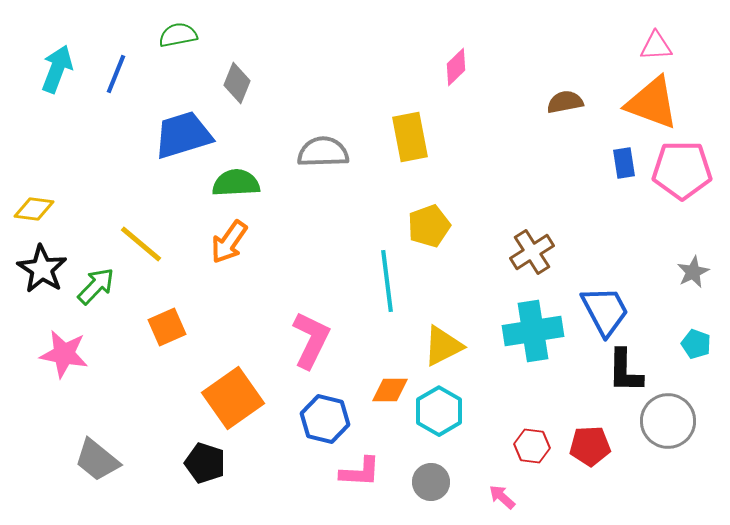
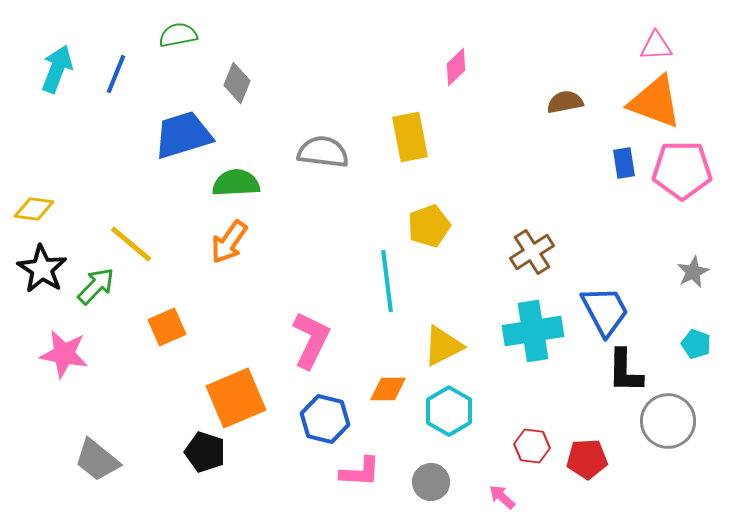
orange triangle at (652, 103): moved 3 px right, 1 px up
gray semicircle at (323, 152): rotated 9 degrees clockwise
yellow line at (141, 244): moved 10 px left
orange diamond at (390, 390): moved 2 px left, 1 px up
orange square at (233, 398): moved 3 px right; rotated 12 degrees clockwise
cyan hexagon at (439, 411): moved 10 px right
red pentagon at (590, 446): moved 3 px left, 13 px down
black pentagon at (205, 463): moved 11 px up
